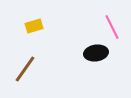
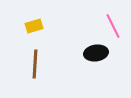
pink line: moved 1 px right, 1 px up
brown line: moved 10 px right, 5 px up; rotated 32 degrees counterclockwise
